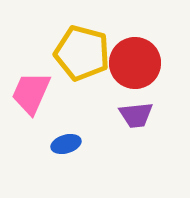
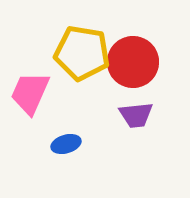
yellow pentagon: rotated 6 degrees counterclockwise
red circle: moved 2 px left, 1 px up
pink trapezoid: moved 1 px left
